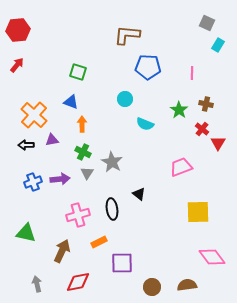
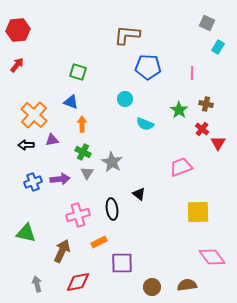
cyan rectangle: moved 2 px down
